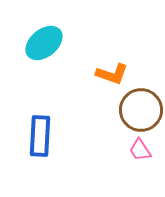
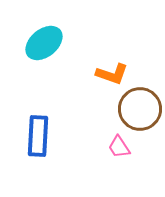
brown circle: moved 1 px left, 1 px up
blue rectangle: moved 2 px left
pink trapezoid: moved 21 px left, 3 px up
